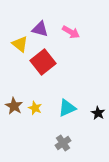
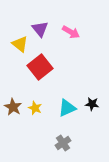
purple triangle: rotated 36 degrees clockwise
red square: moved 3 px left, 5 px down
brown star: moved 1 px left, 1 px down
black star: moved 6 px left, 9 px up; rotated 24 degrees counterclockwise
